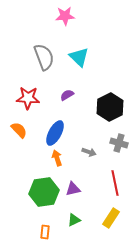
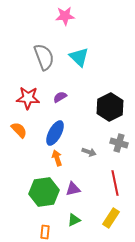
purple semicircle: moved 7 px left, 2 px down
